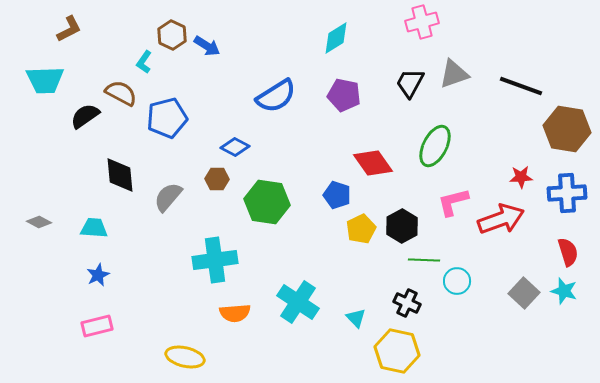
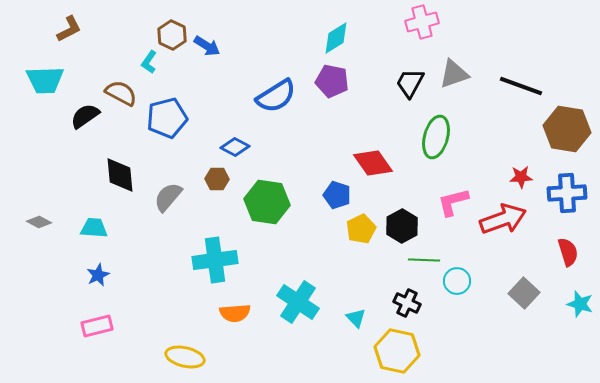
cyan L-shape at (144, 62): moved 5 px right
purple pentagon at (344, 95): moved 12 px left, 14 px up
green ellipse at (435, 146): moved 1 px right, 9 px up; rotated 12 degrees counterclockwise
red arrow at (501, 219): moved 2 px right
cyan star at (564, 291): moved 16 px right, 13 px down
